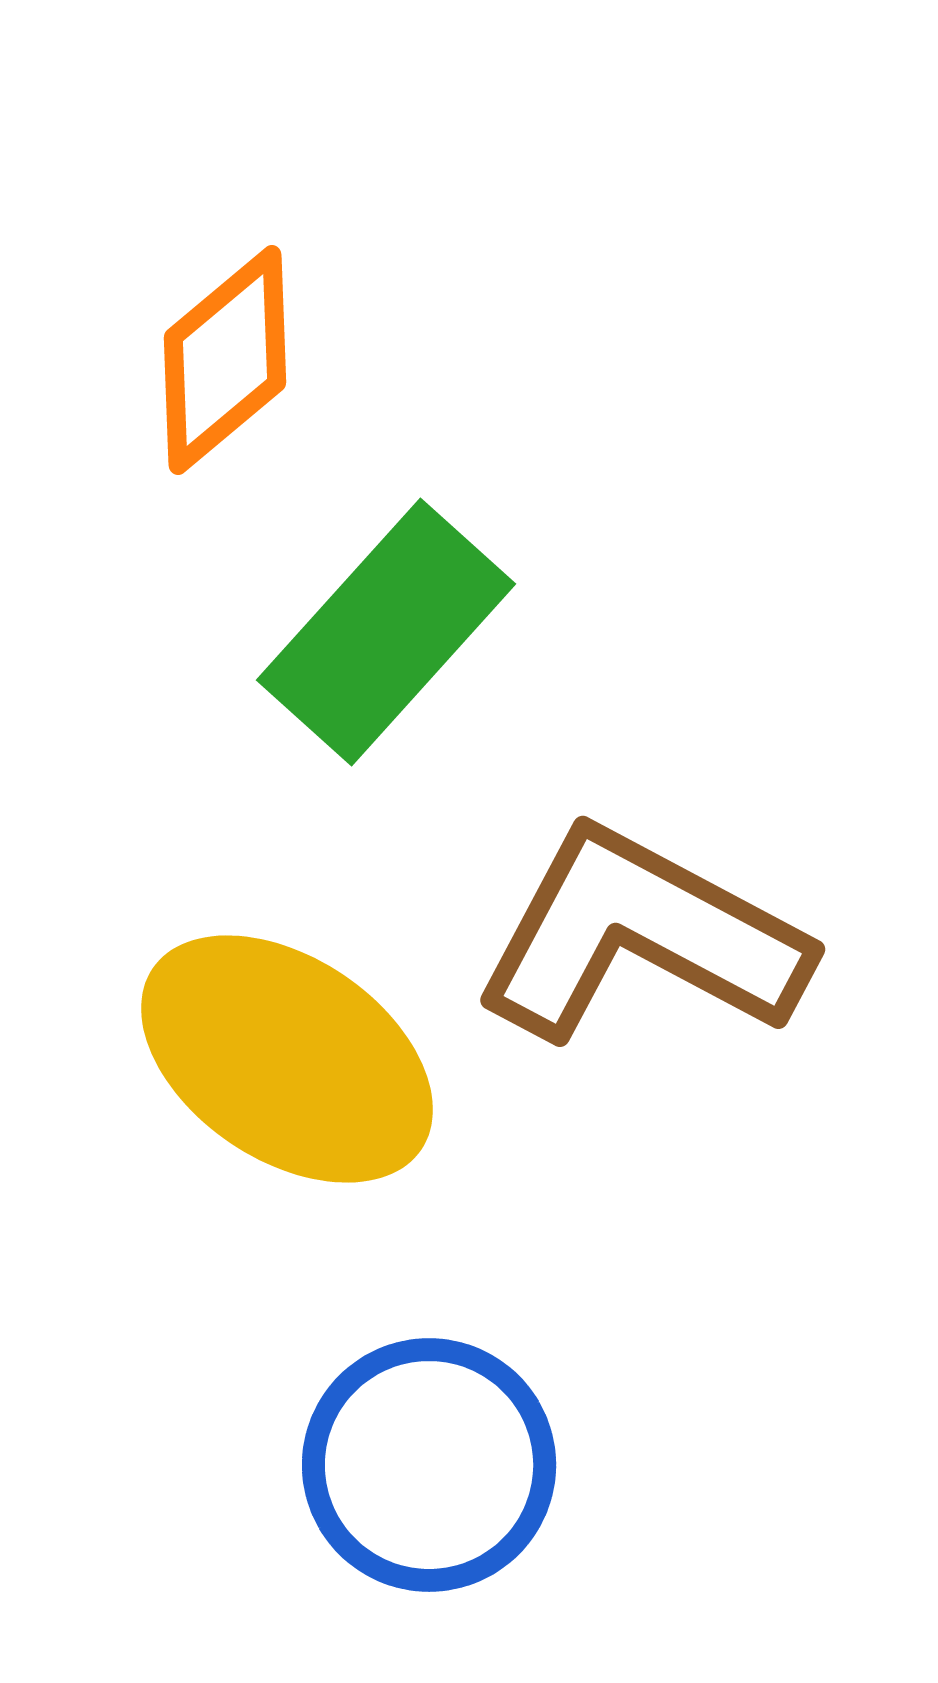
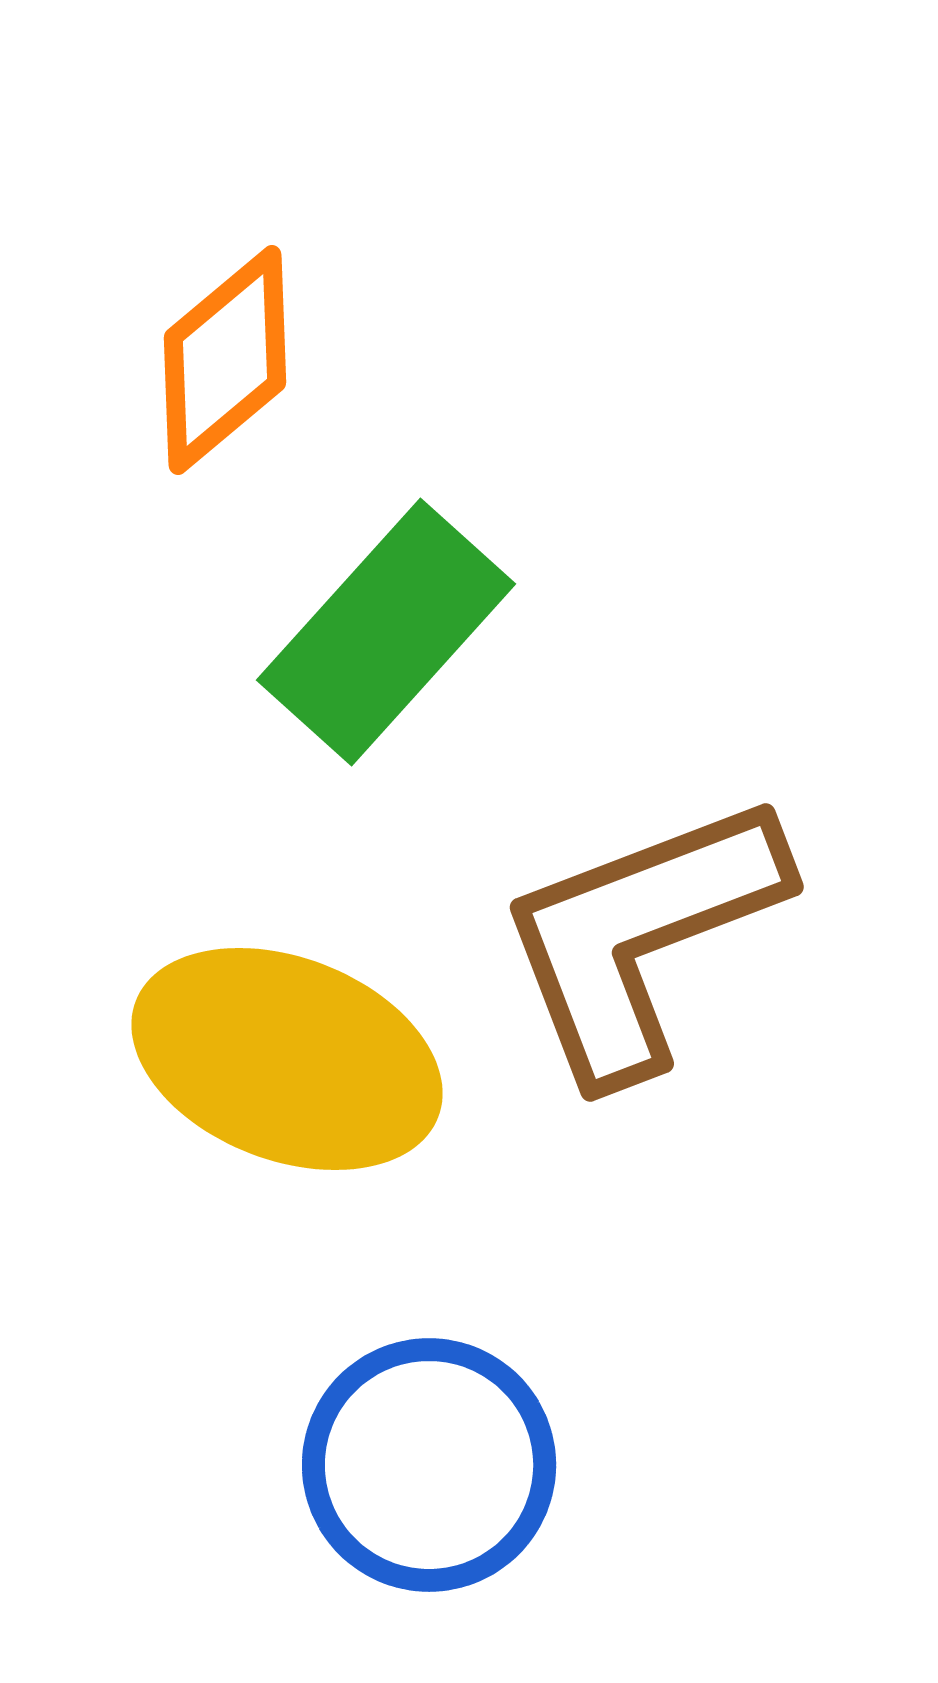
brown L-shape: rotated 49 degrees counterclockwise
yellow ellipse: rotated 13 degrees counterclockwise
